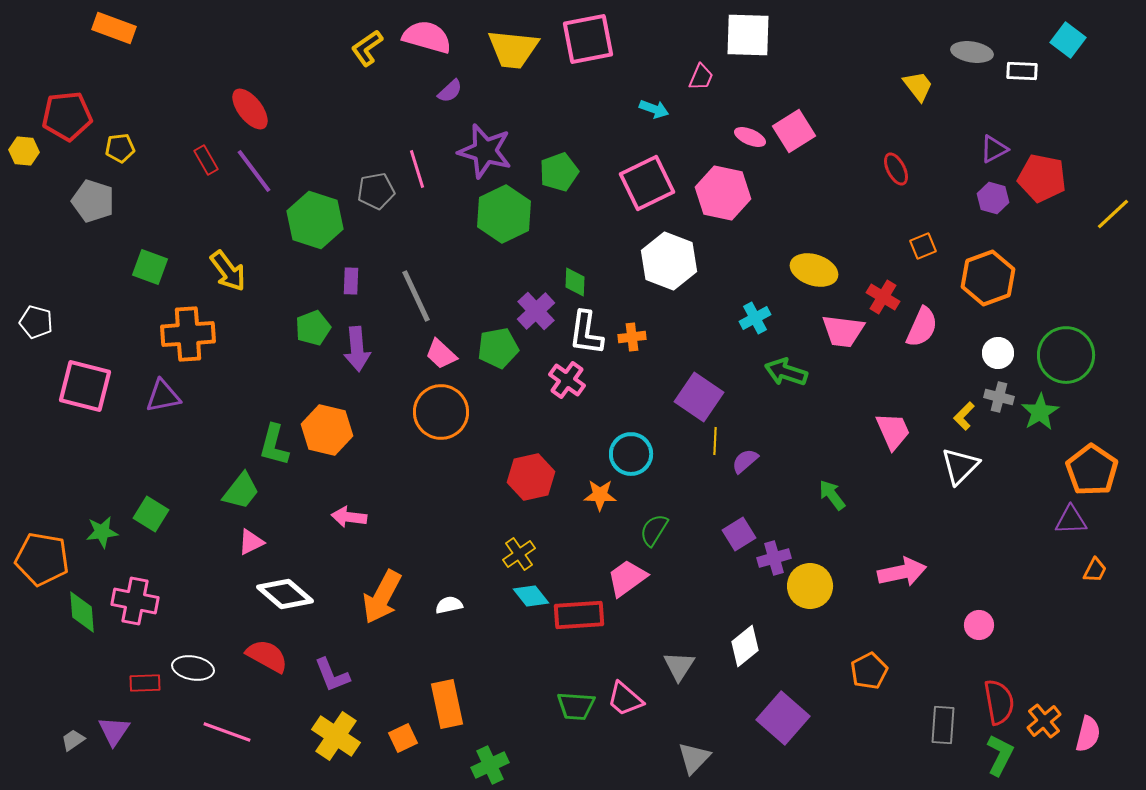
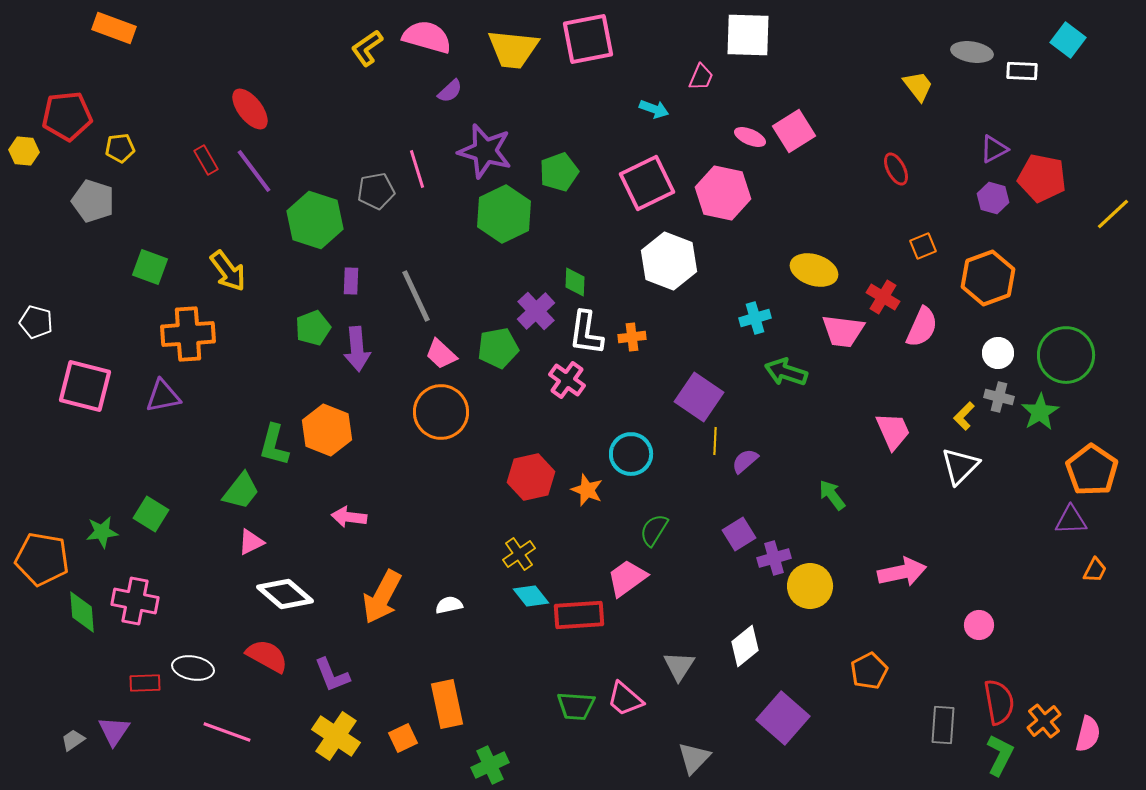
cyan cross at (755, 318): rotated 12 degrees clockwise
orange hexagon at (327, 430): rotated 9 degrees clockwise
orange star at (600, 495): moved 13 px left, 5 px up; rotated 20 degrees clockwise
